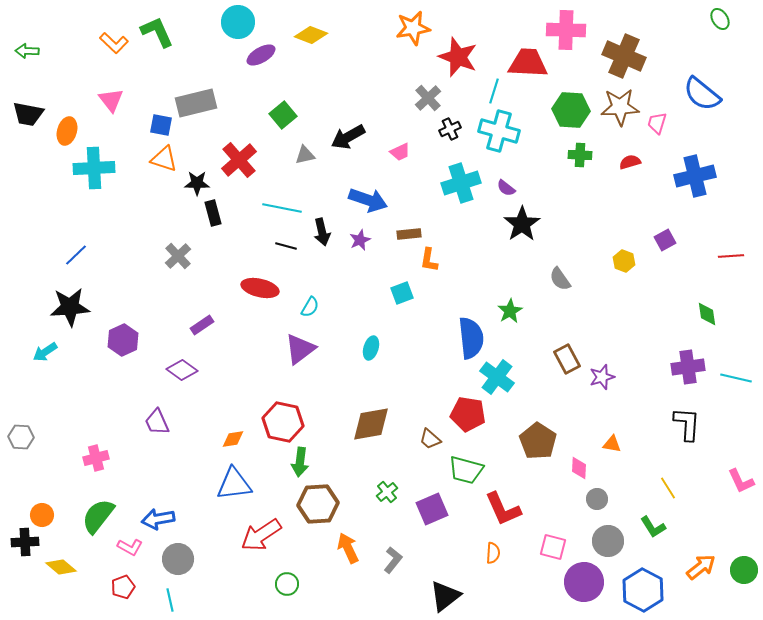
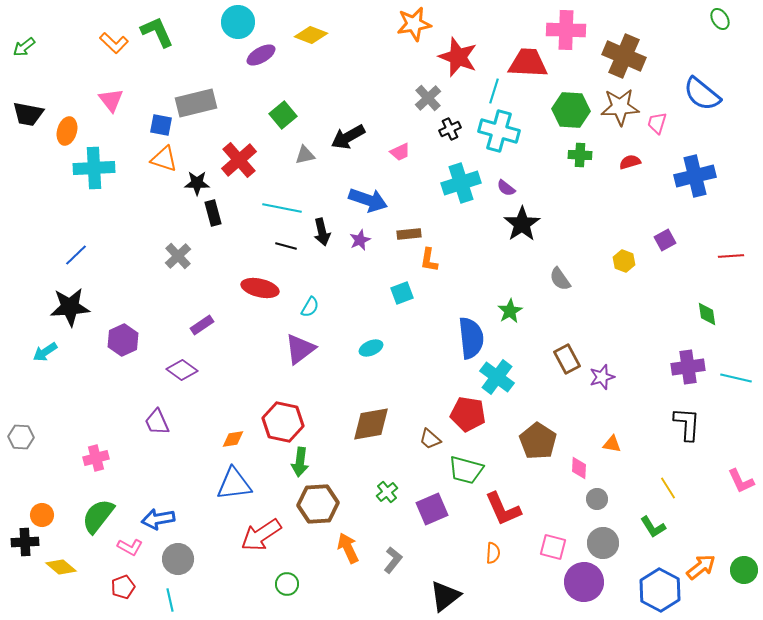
orange star at (413, 28): moved 1 px right, 4 px up
green arrow at (27, 51): moved 3 px left, 4 px up; rotated 40 degrees counterclockwise
cyan ellipse at (371, 348): rotated 50 degrees clockwise
gray circle at (608, 541): moved 5 px left, 2 px down
blue hexagon at (643, 590): moved 17 px right
